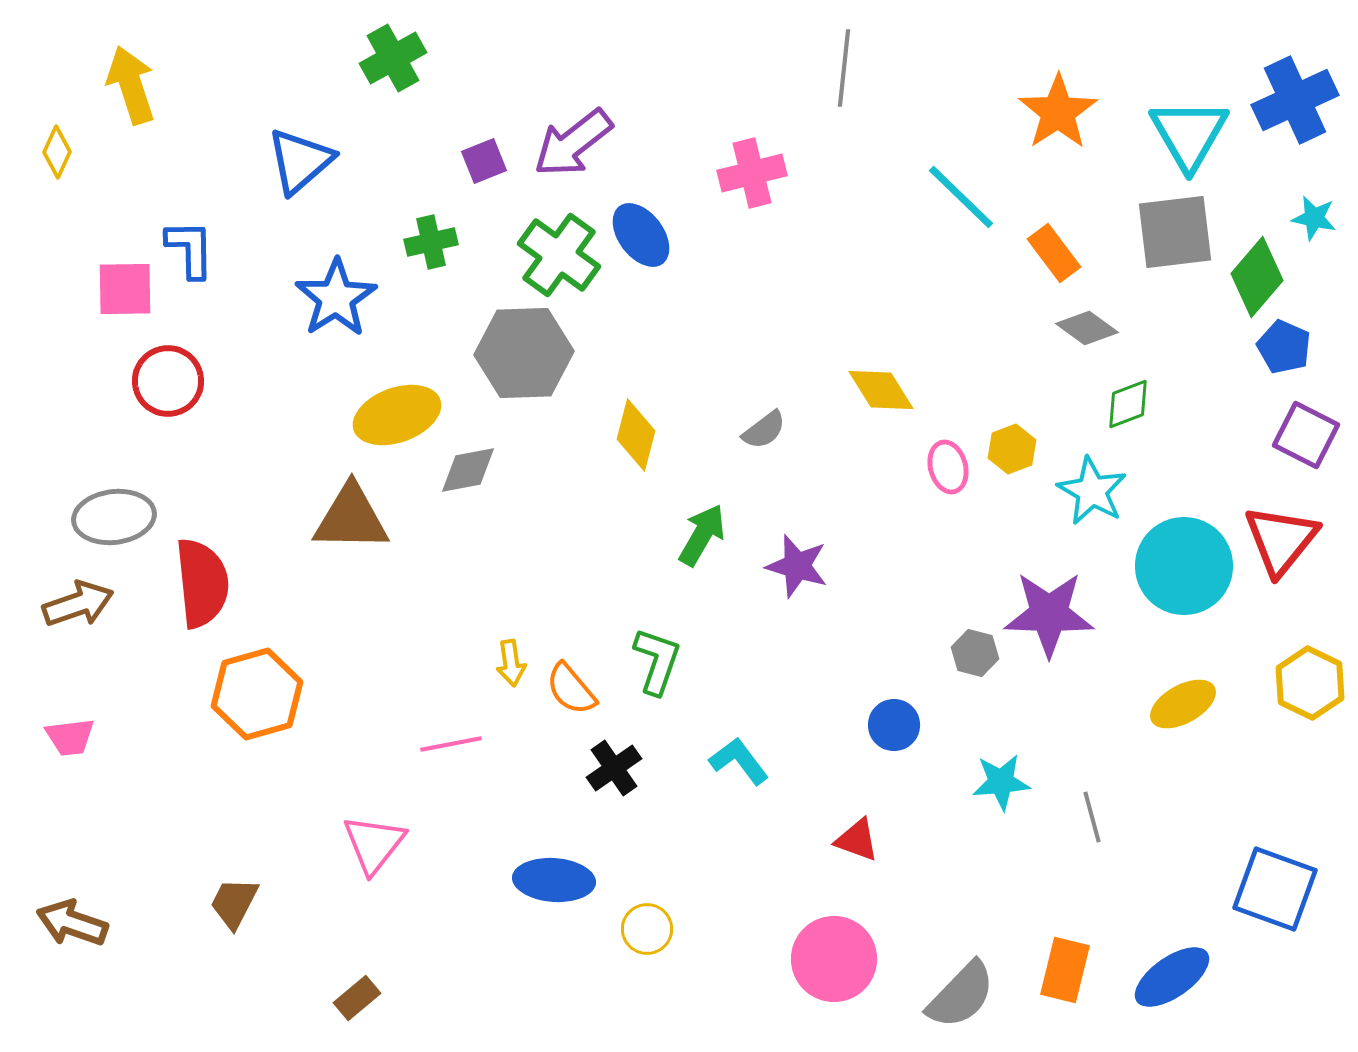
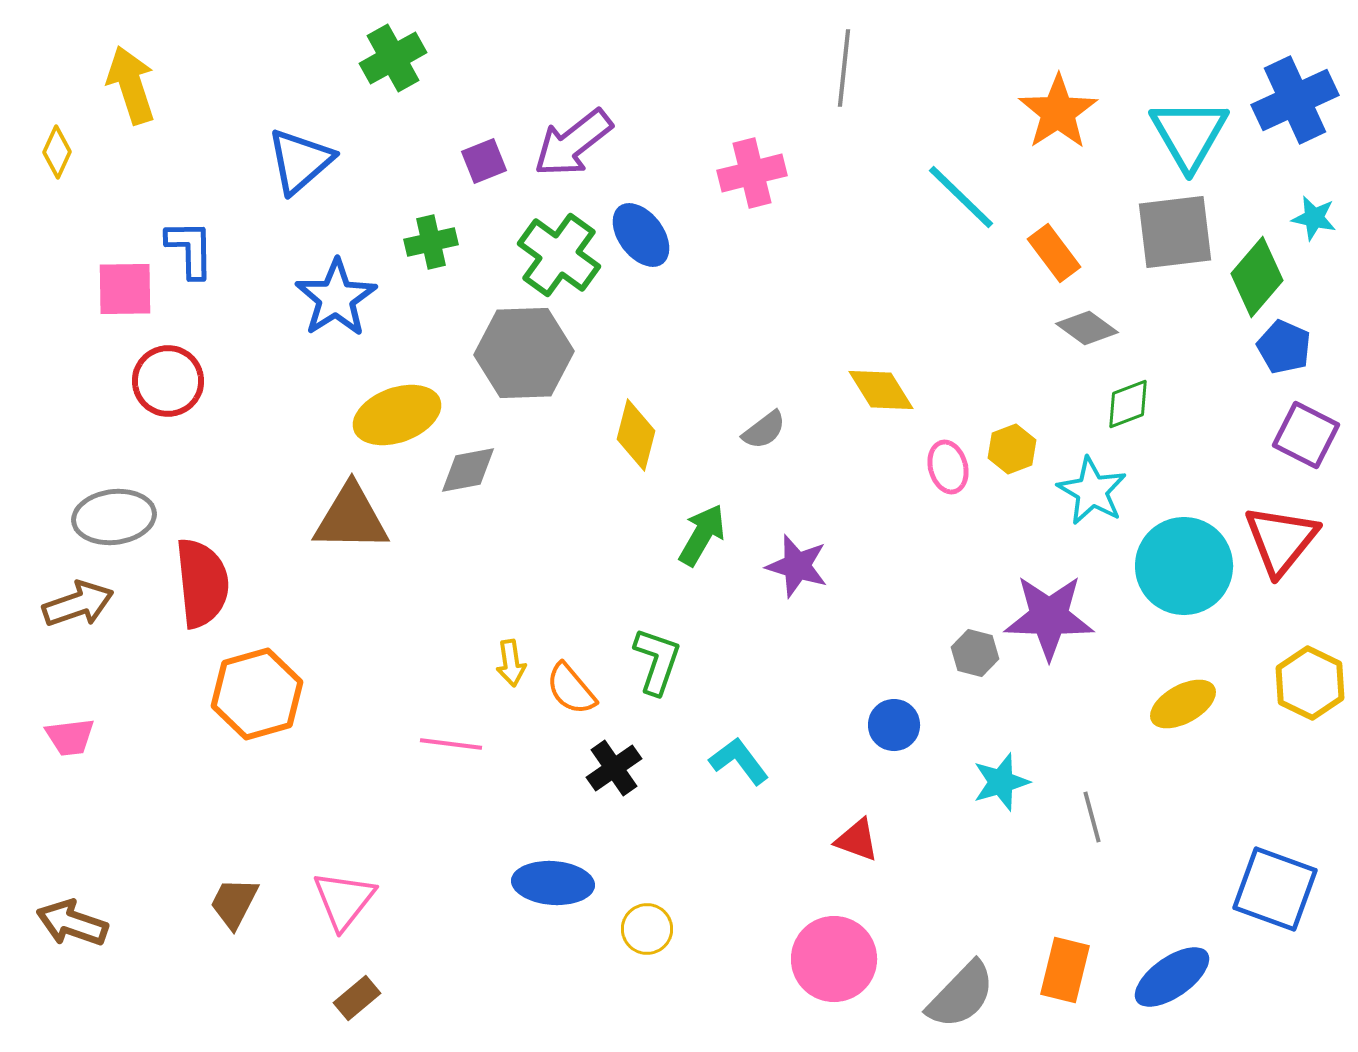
purple star at (1049, 614): moved 3 px down
pink line at (451, 744): rotated 18 degrees clockwise
cyan star at (1001, 782): rotated 12 degrees counterclockwise
pink triangle at (374, 844): moved 30 px left, 56 px down
blue ellipse at (554, 880): moved 1 px left, 3 px down
